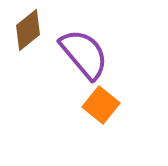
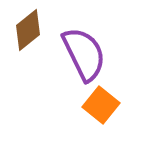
purple semicircle: rotated 14 degrees clockwise
